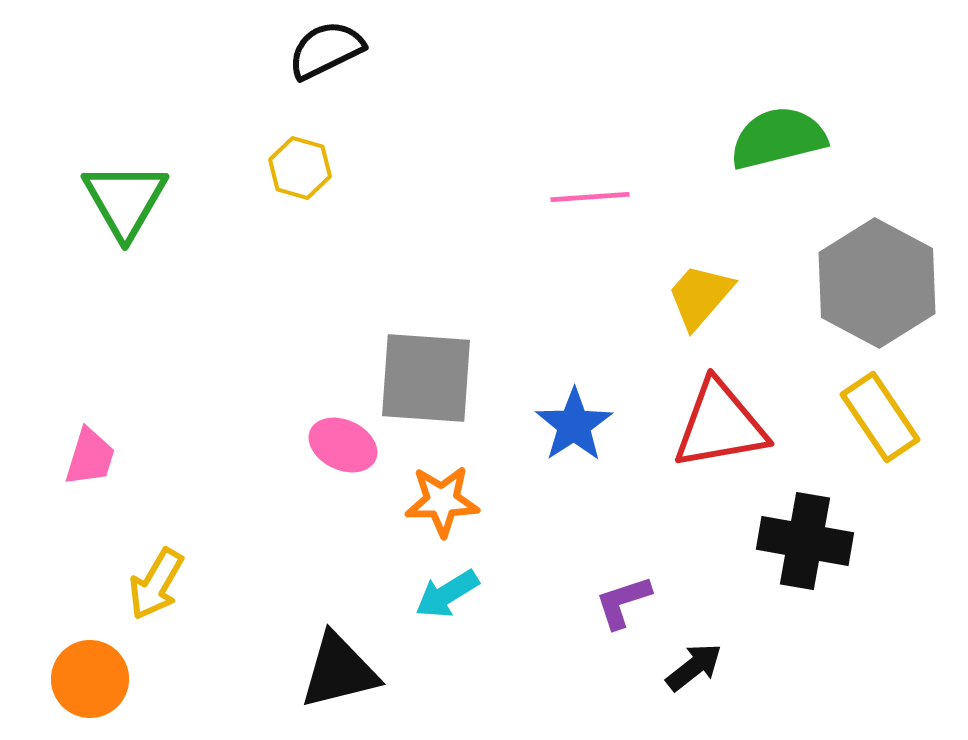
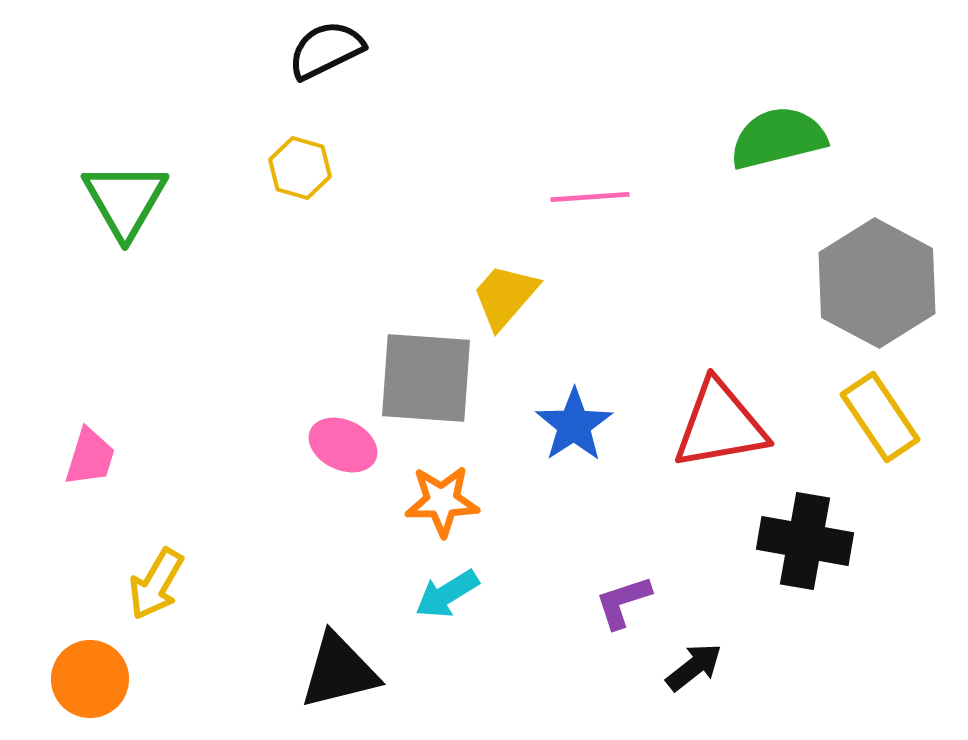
yellow trapezoid: moved 195 px left
